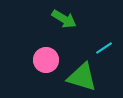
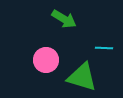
cyan line: rotated 36 degrees clockwise
